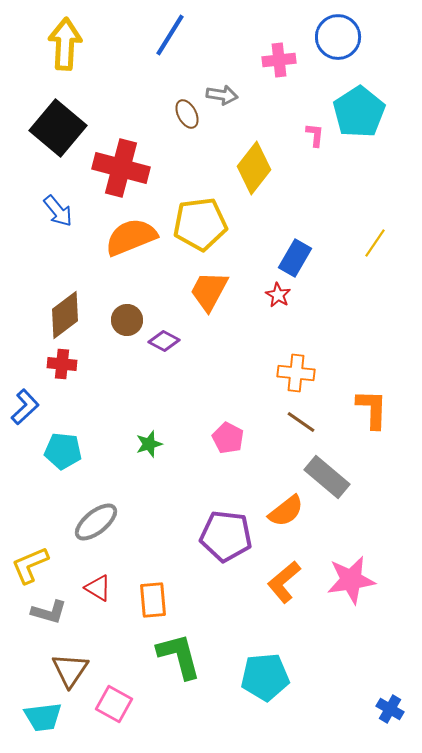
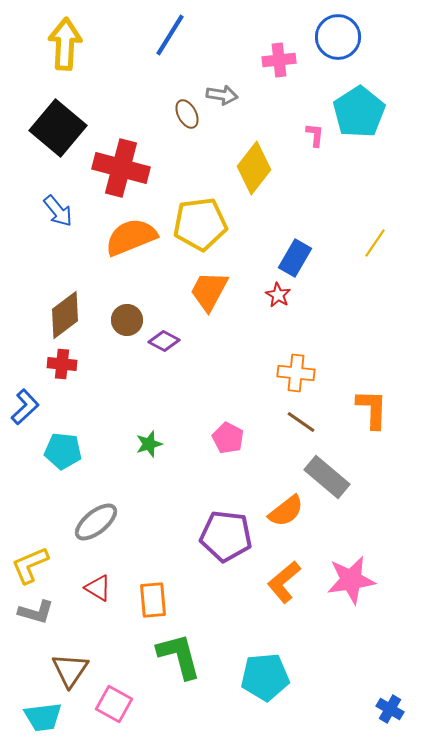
gray L-shape at (49, 612): moved 13 px left
